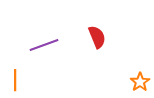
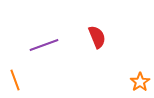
orange line: rotated 20 degrees counterclockwise
